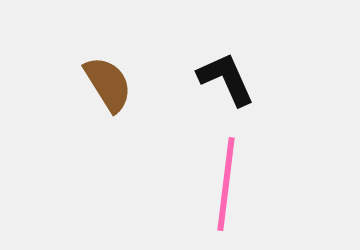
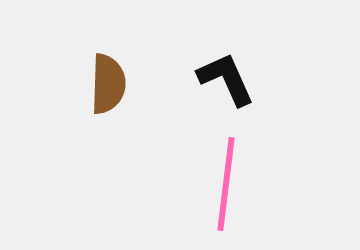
brown semicircle: rotated 34 degrees clockwise
